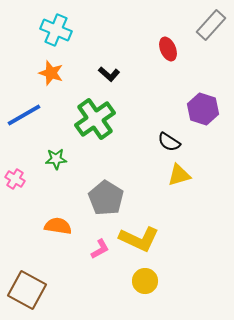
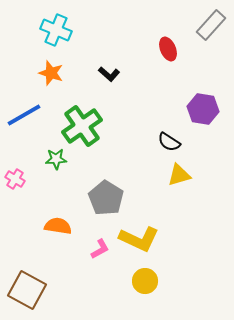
purple hexagon: rotated 8 degrees counterclockwise
green cross: moved 13 px left, 7 px down
